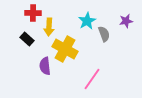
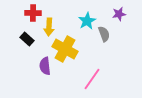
purple star: moved 7 px left, 7 px up
